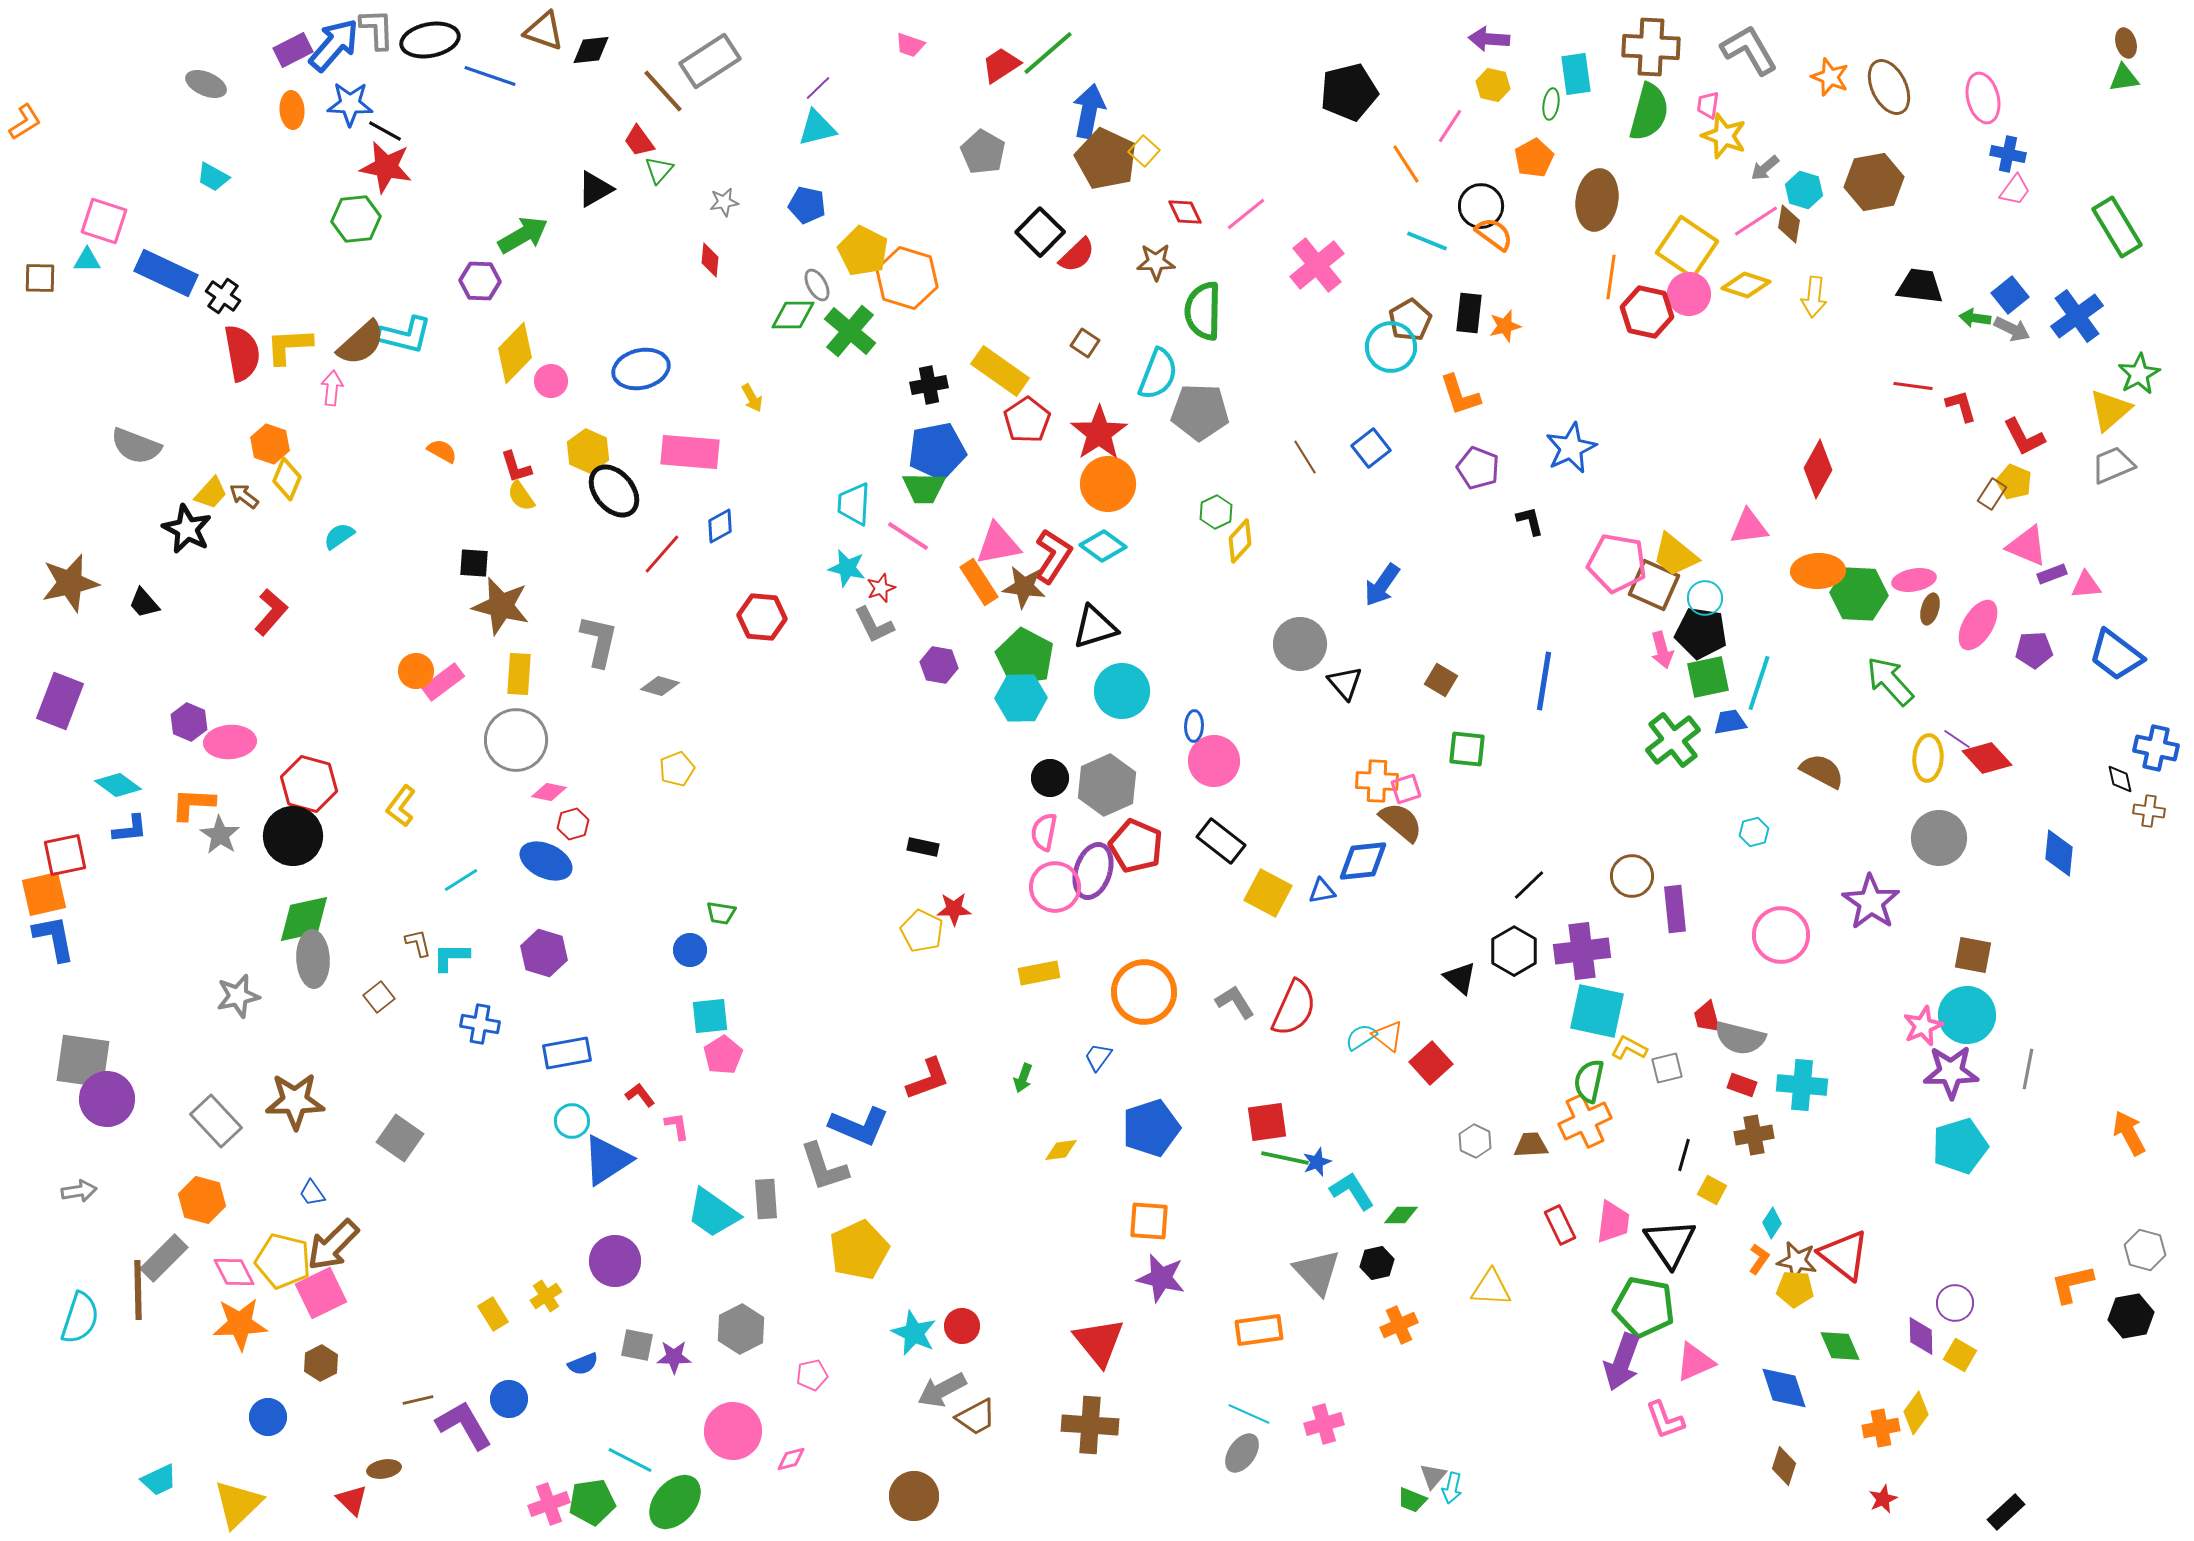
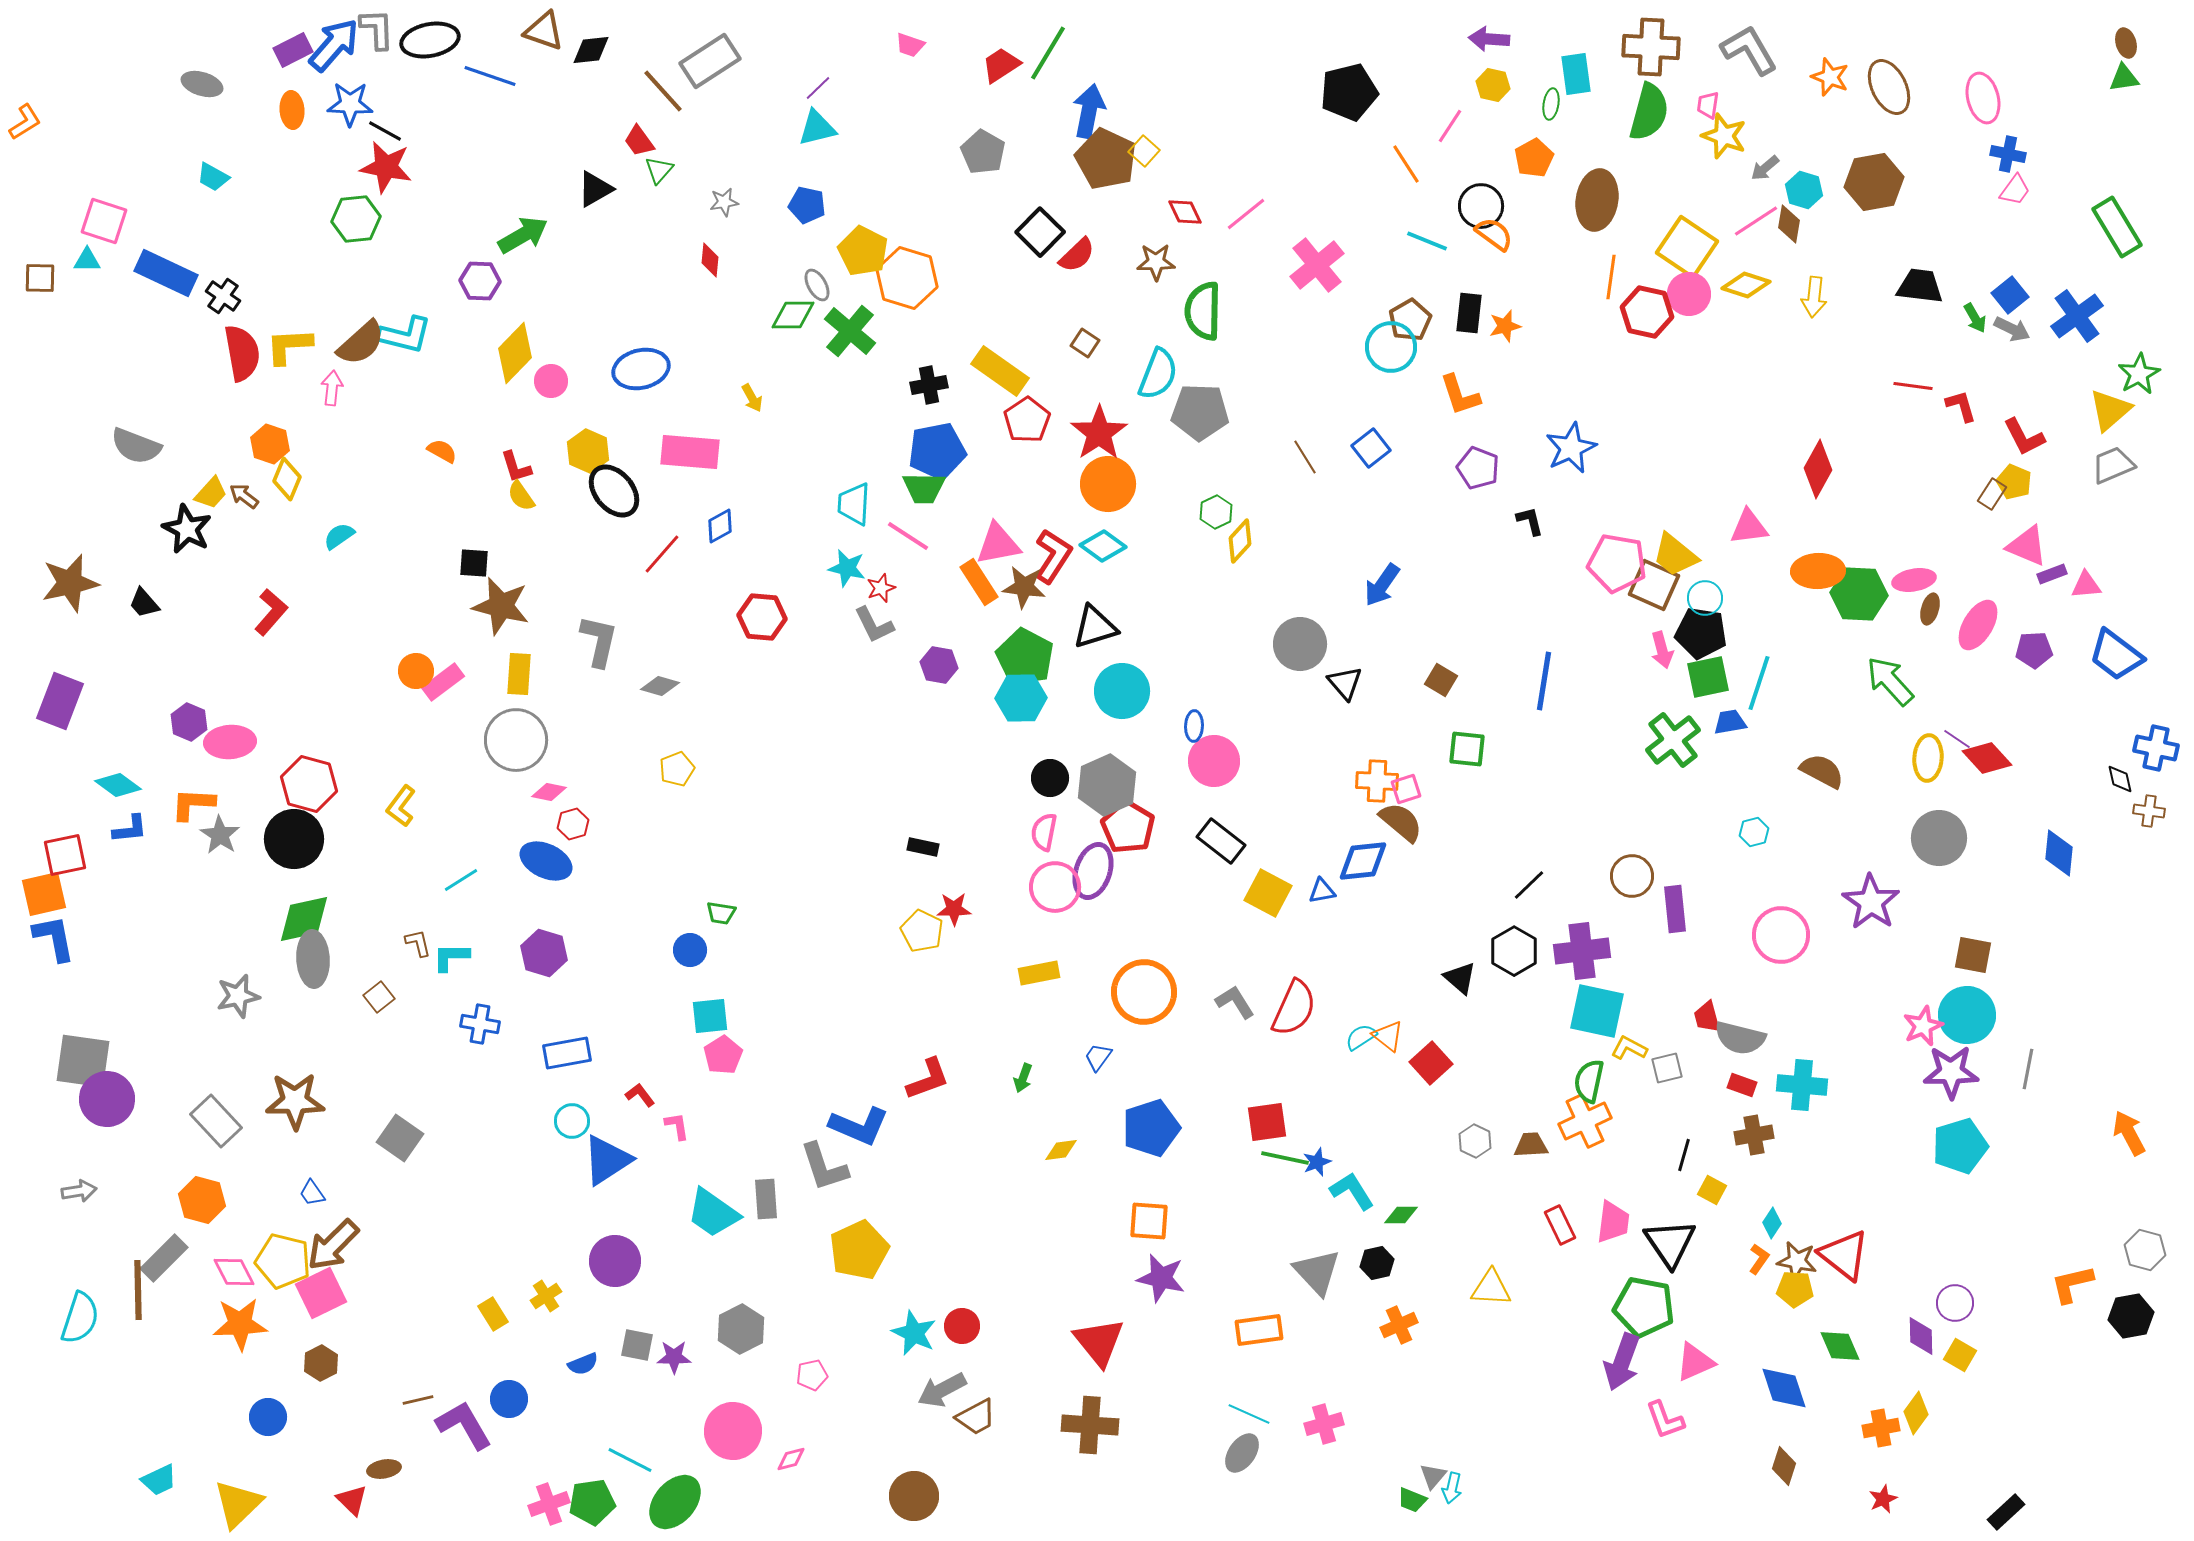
green line at (1048, 53): rotated 18 degrees counterclockwise
gray ellipse at (206, 84): moved 4 px left; rotated 6 degrees counterclockwise
green arrow at (1975, 318): rotated 128 degrees counterclockwise
black circle at (293, 836): moved 1 px right, 3 px down
red pentagon at (1136, 846): moved 8 px left, 19 px up; rotated 8 degrees clockwise
